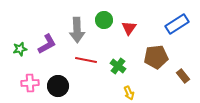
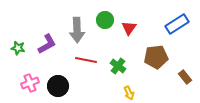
green circle: moved 1 px right
green star: moved 2 px left, 1 px up; rotated 24 degrees clockwise
brown rectangle: moved 2 px right, 1 px down
pink cross: rotated 18 degrees counterclockwise
